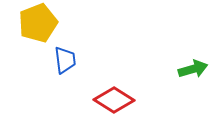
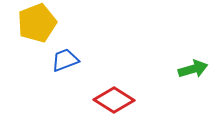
yellow pentagon: moved 1 px left
blue trapezoid: rotated 104 degrees counterclockwise
